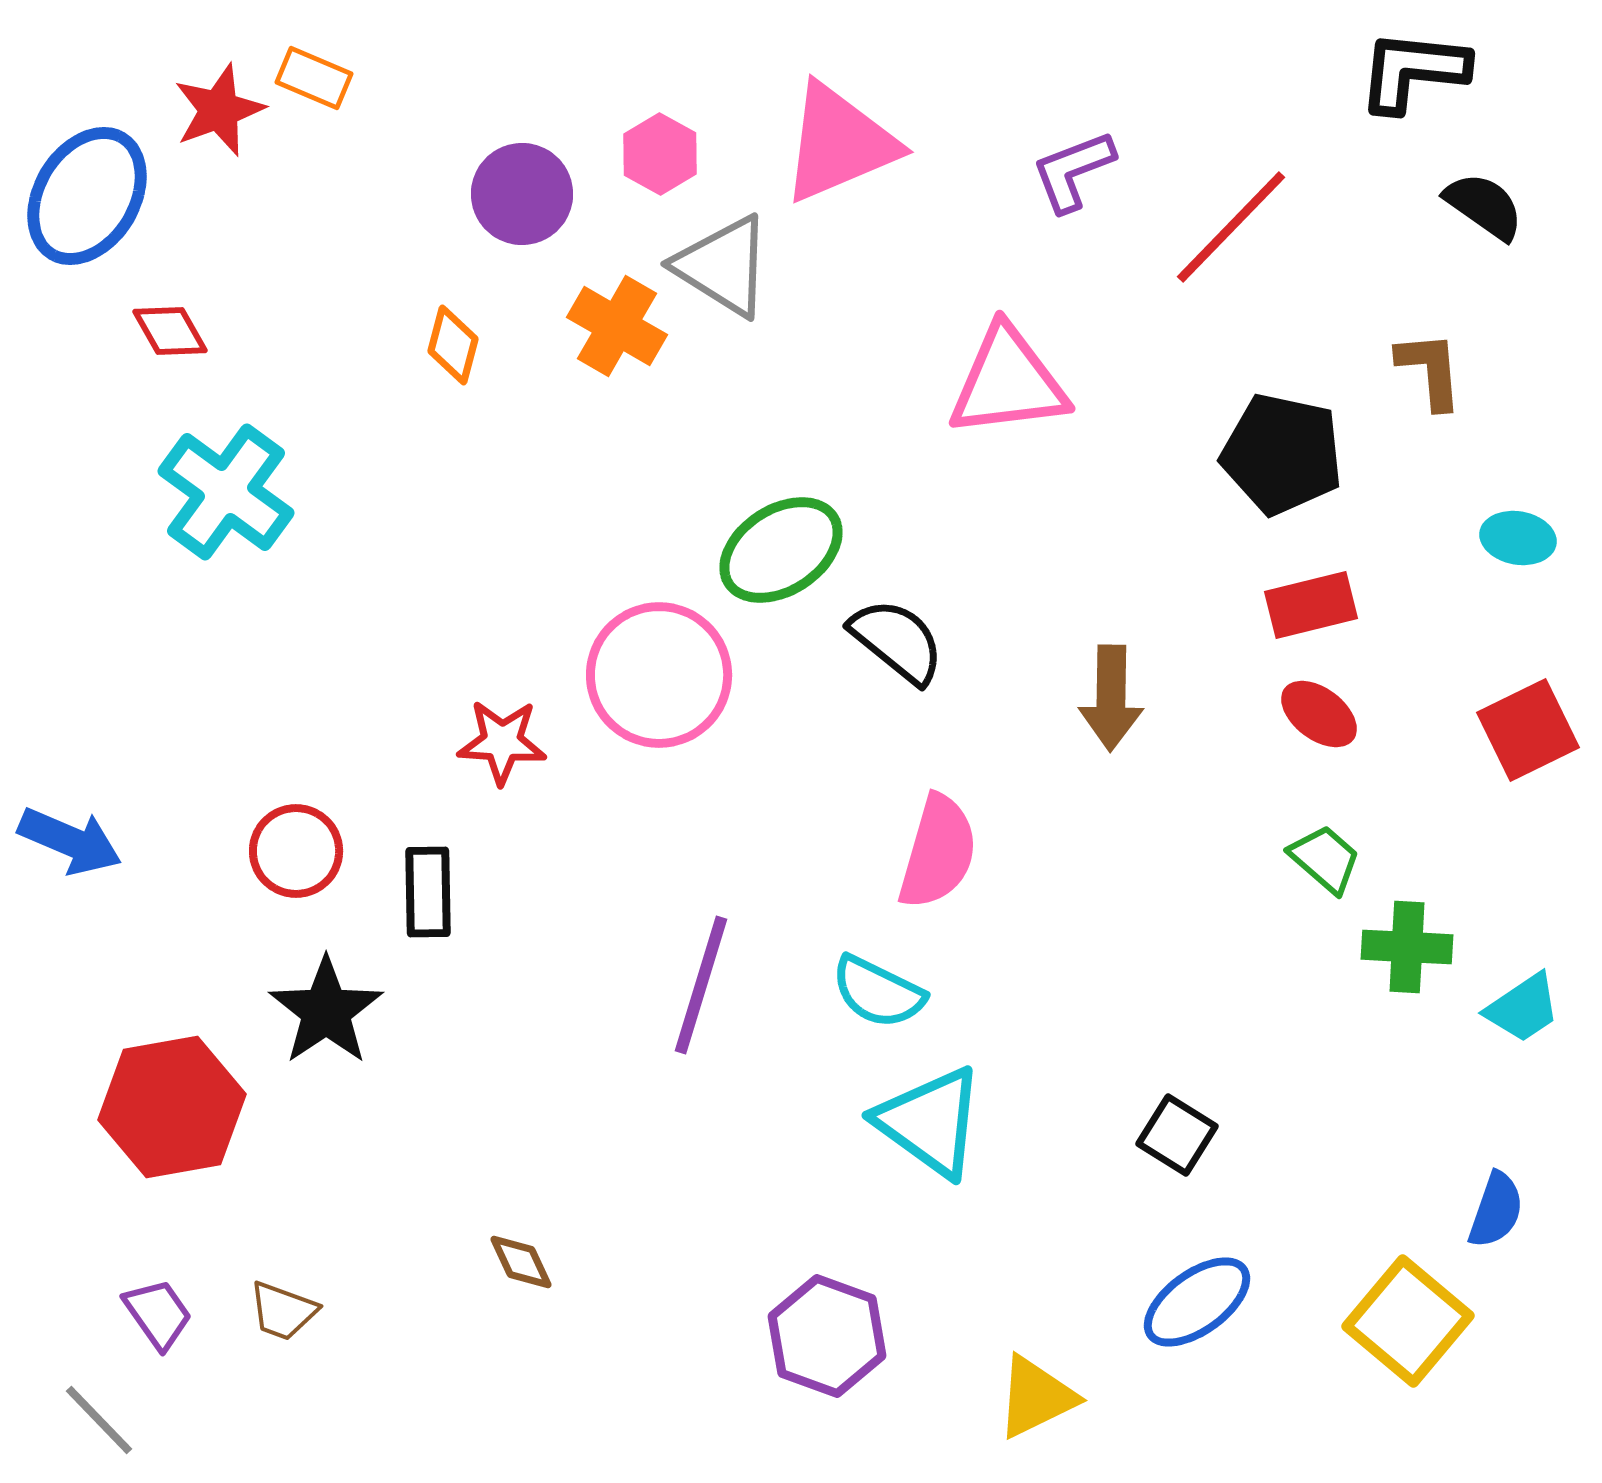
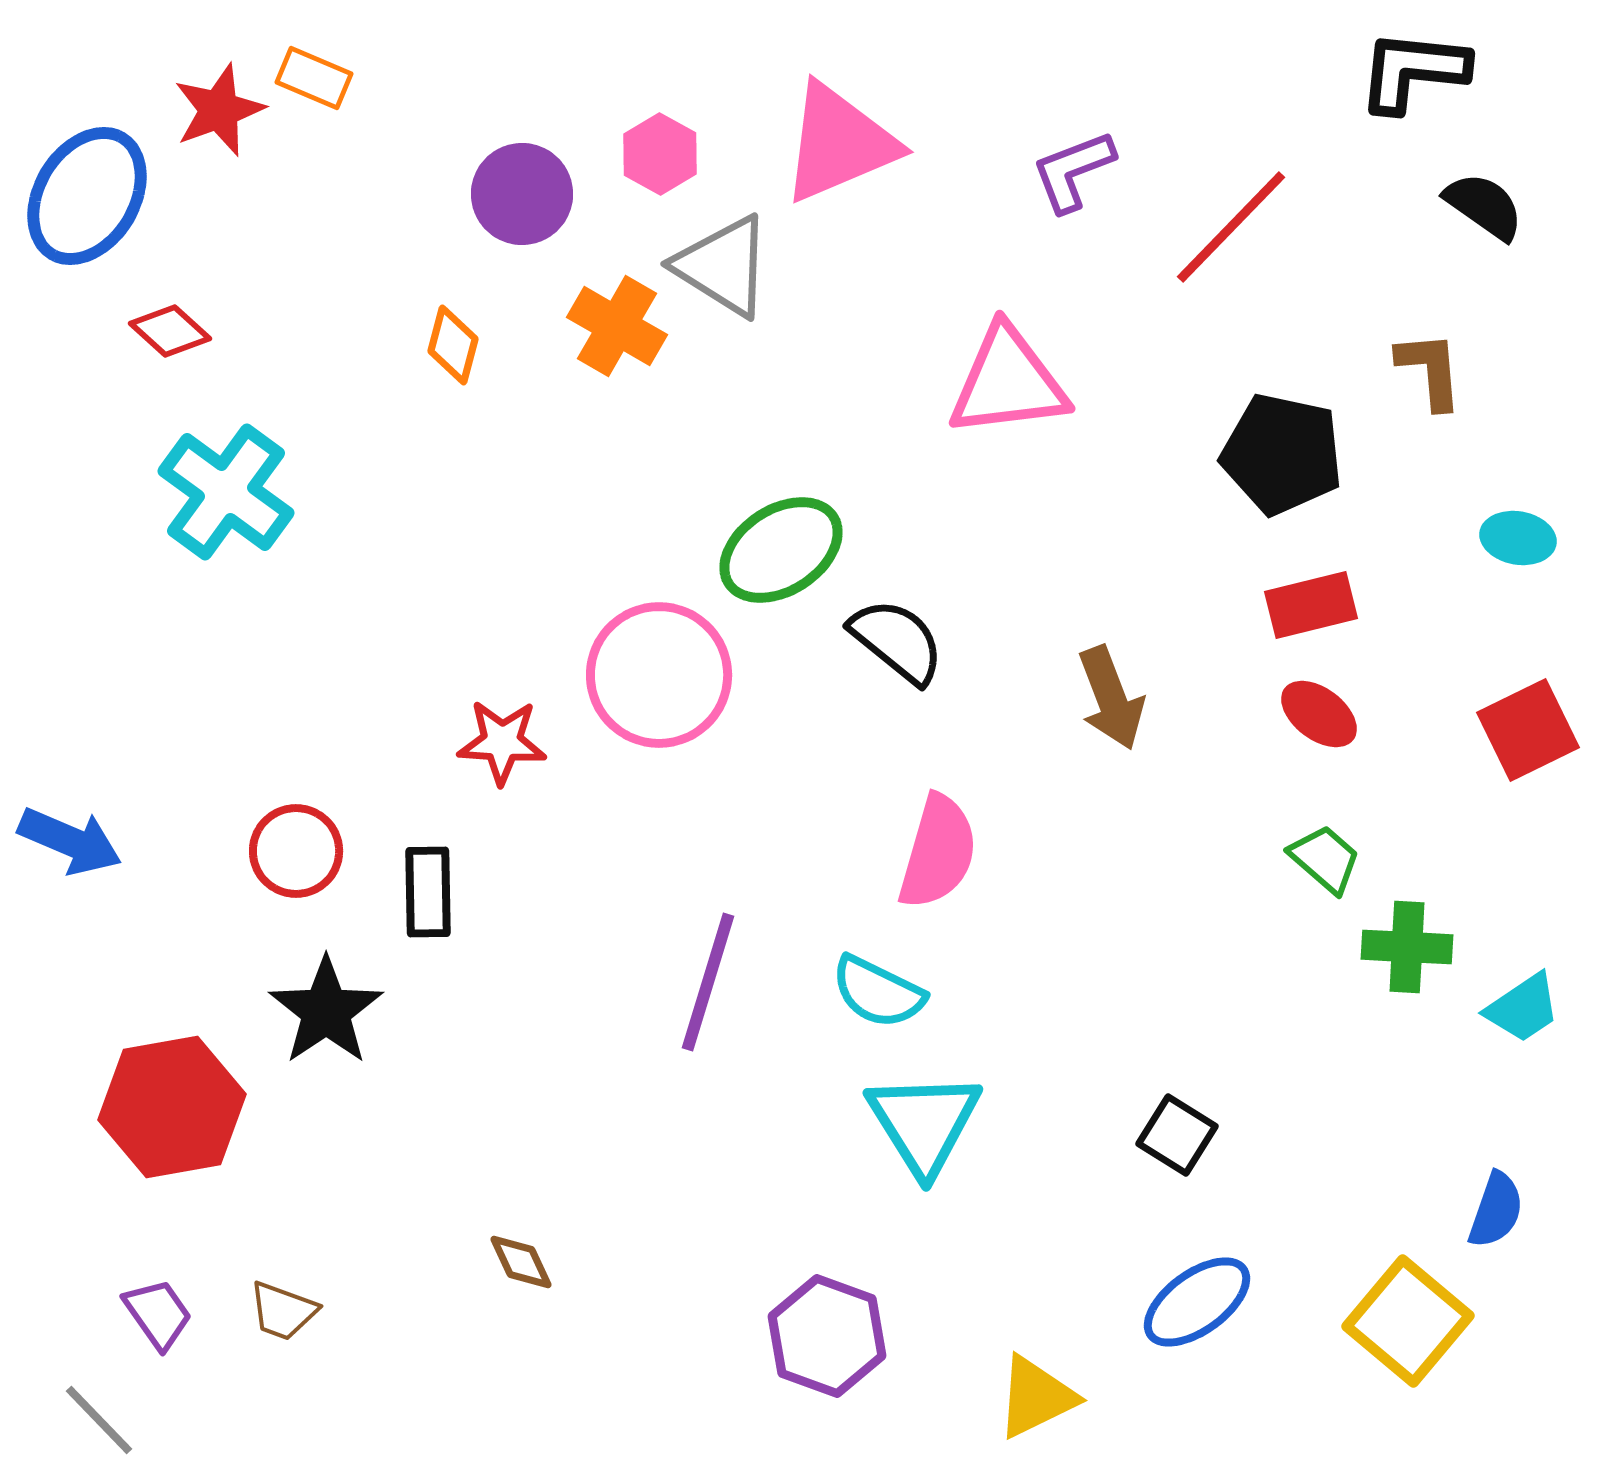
red diamond at (170, 331): rotated 18 degrees counterclockwise
brown arrow at (1111, 698): rotated 22 degrees counterclockwise
purple line at (701, 985): moved 7 px right, 3 px up
cyan triangle at (930, 1122): moved 6 px left, 1 px down; rotated 22 degrees clockwise
